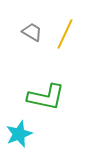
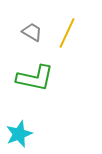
yellow line: moved 2 px right, 1 px up
green L-shape: moved 11 px left, 19 px up
